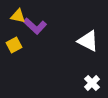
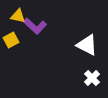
white triangle: moved 1 px left, 4 px down
yellow square: moved 3 px left, 5 px up
white cross: moved 5 px up
